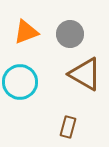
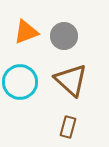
gray circle: moved 6 px left, 2 px down
brown triangle: moved 14 px left, 6 px down; rotated 12 degrees clockwise
